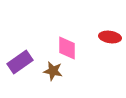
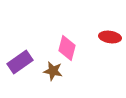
pink diamond: rotated 15 degrees clockwise
